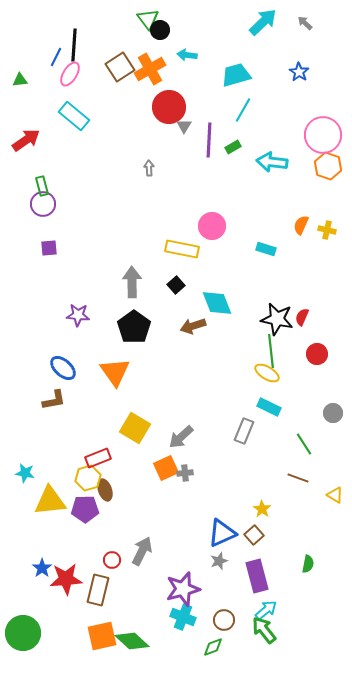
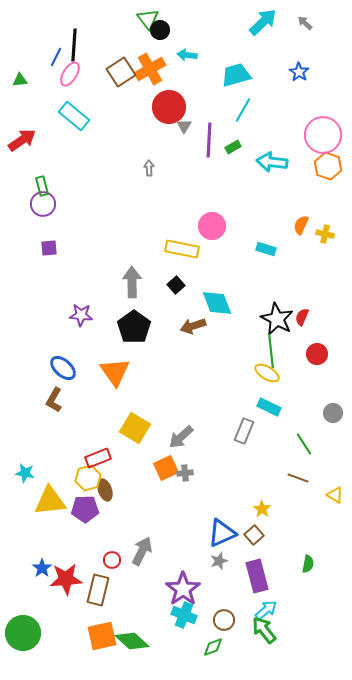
brown square at (120, 67): moved 1 px right, 5 px down
red arrow at (26, 140): moved 4 px left
yellow cross at (327, 230): moved 2 px left, 4 px down
purple star at (78, 315): moved 3 px right
black star at (277, 319): rotated 16 degrees clockwise
brown L-shape at (54, 400): rotated 130 degrees clockwise
purple star at (183, 589): rotated 20 degrees counterclockwise
cyan cross at (183, 617): moved 1 px right, 2 px up
